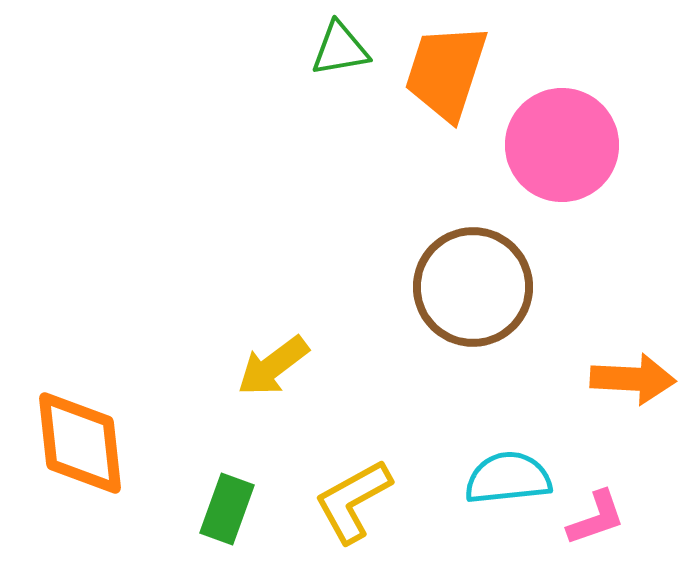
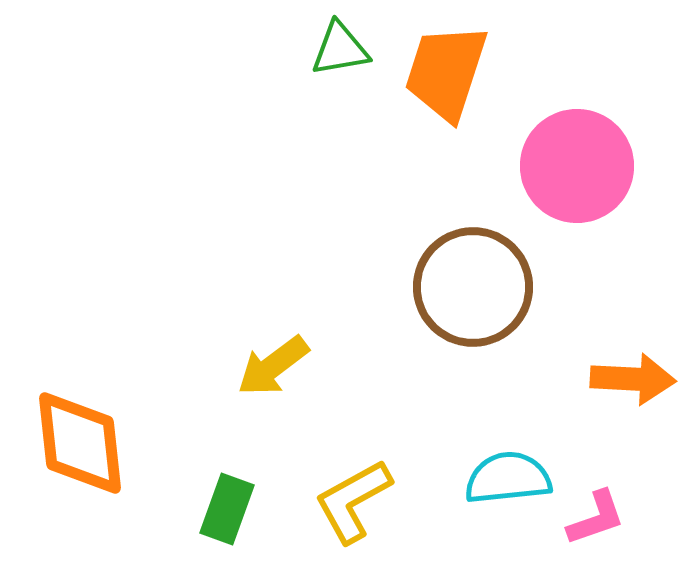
pink circle: moved 15 px right, 21 px down
